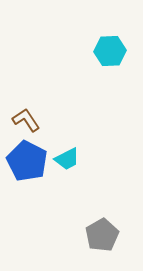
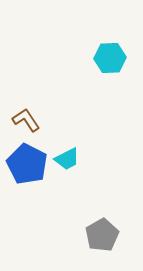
cyan hexagon: moved 7 px down
blue pentagon: moved 3 px down
